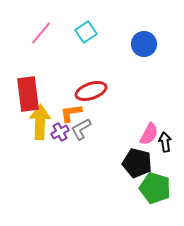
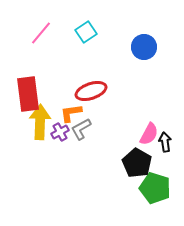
blue circle: moved 3 px down
black pentagon: rotated 16 degrees clockwise
